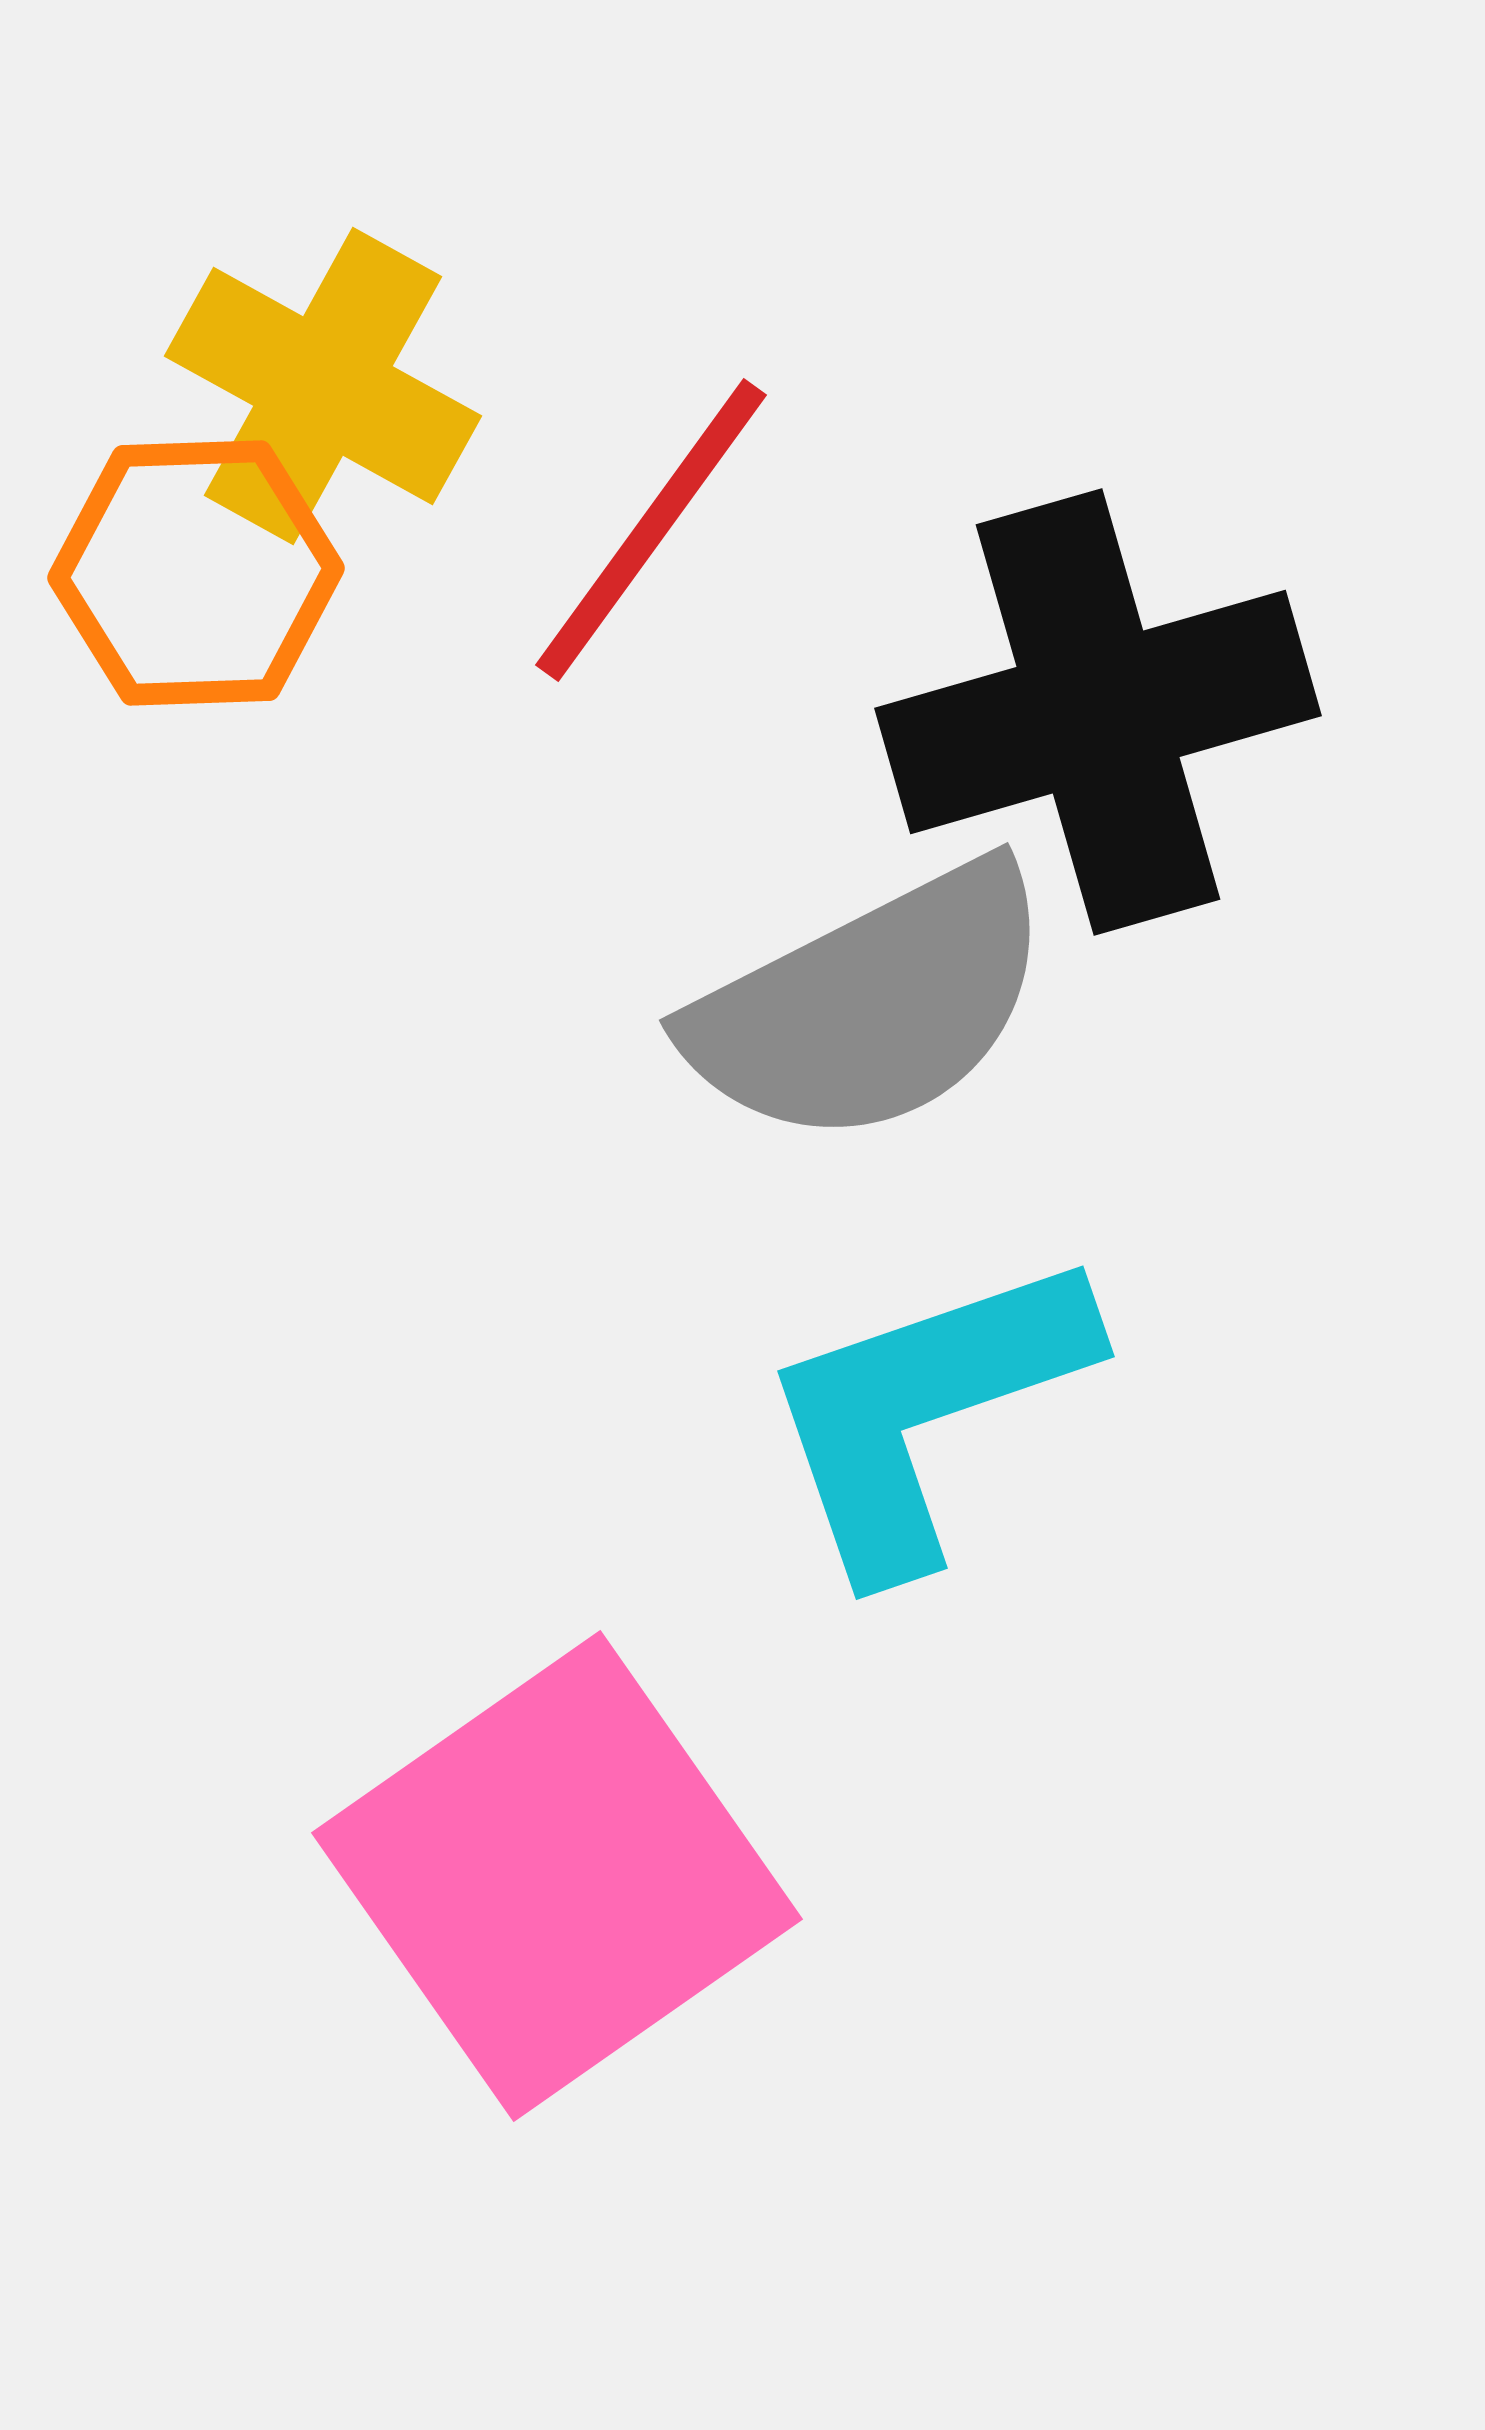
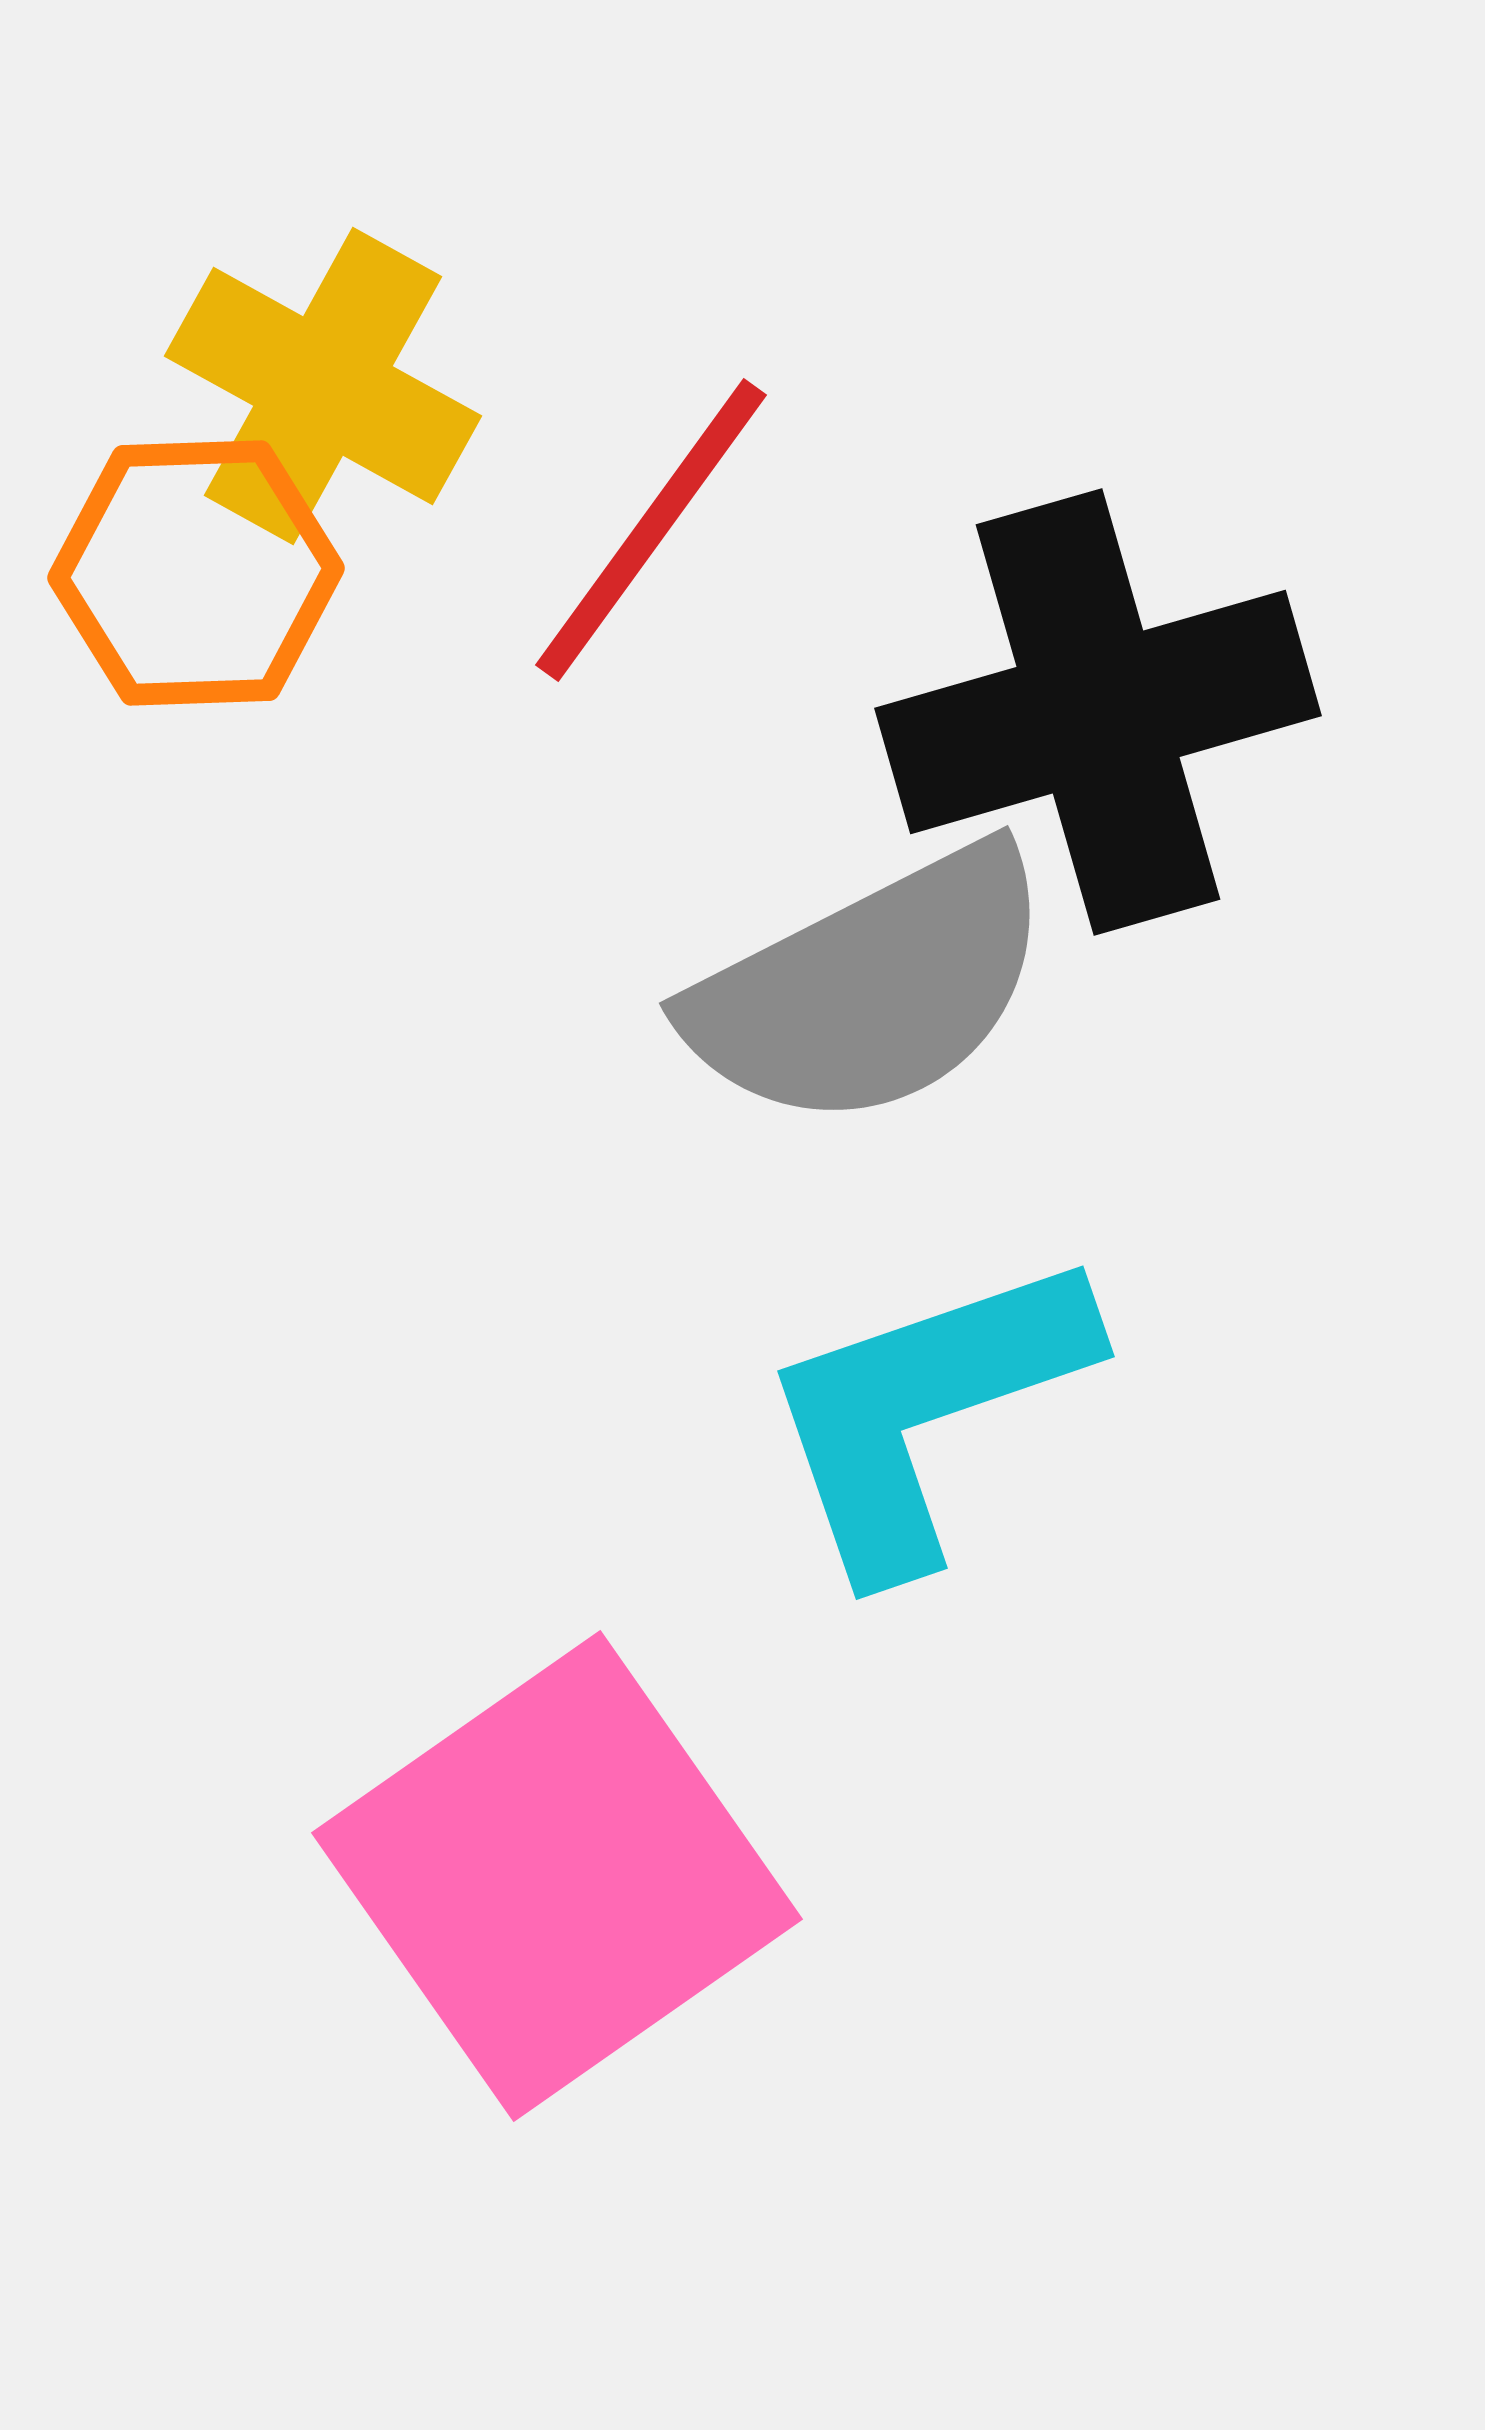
gray semicircle: moved 17 px up
